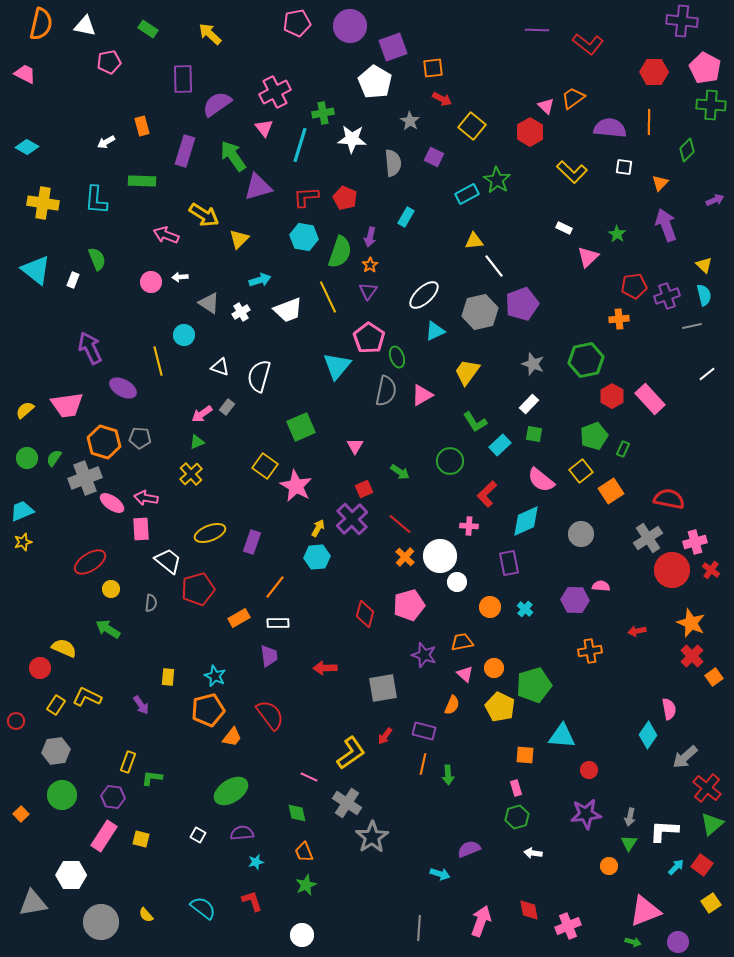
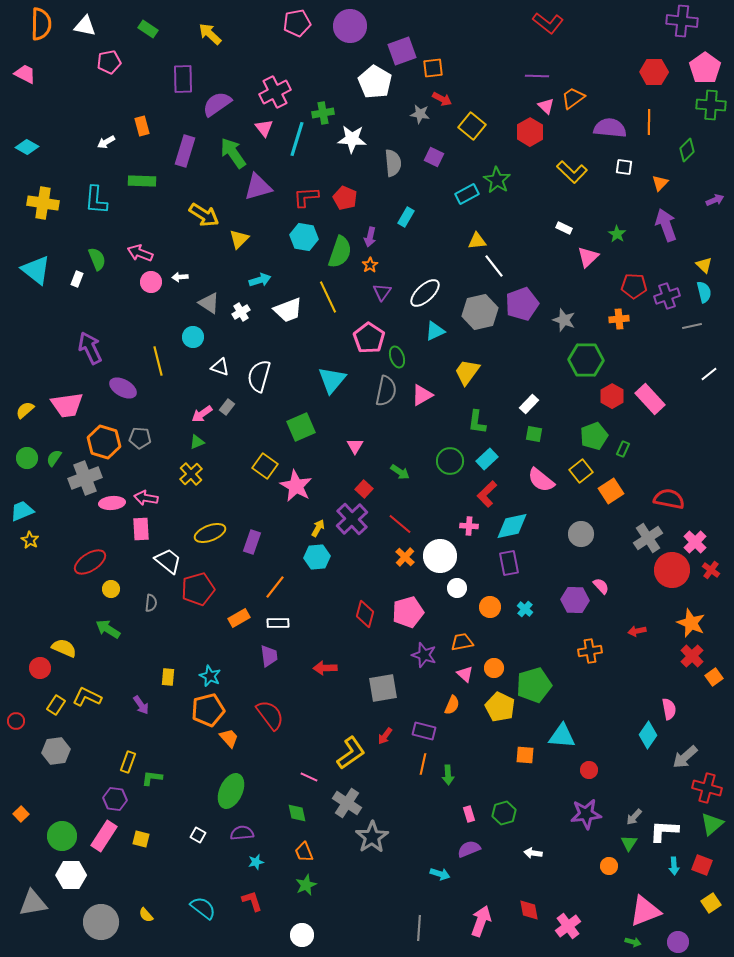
orange semicircle at (41, 24): rotated 12 degrees counterclockwise
purple line at (537, 30): moved 46 px down
red L-shape at (588, 44): moved 40 px left, 21 px up
purple square at (393, 47): moved 9 px right, 4 px down
pink pentagon at (705, 68): rotated 8 degrees clockwise
gray star at (410, 121): moved 10 px right, 7 px up; rotated 24 degrees counterclockwise
cyan line at (300, 145): moved 3 px left, 6 px up
green arrow at (233, 156): moved 3 px up
pink arrow at (166, 235): moved 26 px left, 18 px down
yellow triangle at (474, 241): moved 3 px right
white rectangle at (73, 280): moved 4 px right, 1 px up
red pentagon at (634, 286): rotated 10 degrees clockwise
purple triangle at (368, 291): moved 14 px right, 1 px down
white ellipse at (424, 295): moved 1 px right, 2 px up
cyan semicircle at (704, 295): moved 3 px up
cyan circle at (184, 335): moved 9 px right, 2 px down
green hexagon at (586, 360): rotated 12 degrees clockwise
gray star at (533, 364): moved 31 px right, 44 px up
cyan triangle at (337, 366): moved 5 px left, 14 px down
white line at (707, 374): moved 2 px right
green L-shape at (475, 422): moved 2 px right; rotated 40 degrees clockwise
cyan rectangle at (500, 445): moved 13 px left, 14 px down
red square at (364, 489): rotated 24 degrees counterclockwise
pink ellipse at (112, 503): rotated 40 degrees counterclockwise
cyan diamond at (526, 521): moved 14 px left, 5 px down; rotated 12 degrees clockwise
yellow star at (23, 542): moved 7 px right, 2 px up; rotated 24 degrees counterclockwise
pink cross at (695, 542): rotated 30 degrees counterclockwise
white circle at (457, 582): moved 6 px down
pink semicircle at (601, 586): rotated 42 degrees clockwise
pink pentagon at (409, 605): moved 1 px left, 7 px down
cyan star at (215, 676): moved 5 px left
orange trapezoid at (232, 737): moved 3 px left, 1 px down; rotated 80 degrees counterclockwise
pink rectangle at (516, 788): moved 47 px left, 26 px down
red cross at (707, 788): rotated 24 degrees counterclockwise
green ellipse at (231, 791): rotated 32 degrees counterclockwise
green circle at (62, 795): moved 41 px down
purple hexagon at (113, 797): moved 2 px right, 2 px down
green hexagon at (517, 817): moved 13 px left, 4 px up
gray arrow at (630, 817): moved 4 px right; rotated 30 degrees clockwise
red square at (702, 865): rotated 15 degrees counterclockwise
cyan arrow at (676, 867): moved 2 px left, 1 px up; rotated 132 degrees clockwise
pink cross at (568, 926): rotated 15 degrees counterclockwise
